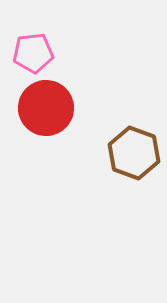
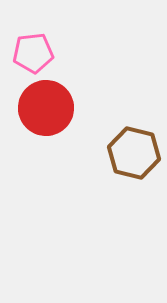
brown hexagon: rotated 6 degrees counterclockwise
